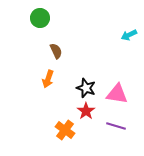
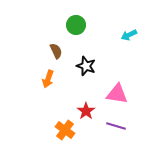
green circle: moved 36 px right, 7 px down
black star: moved 22 px up
